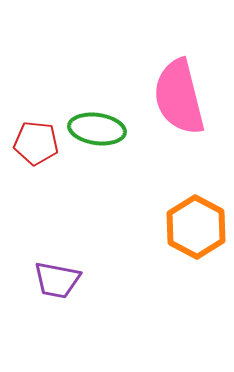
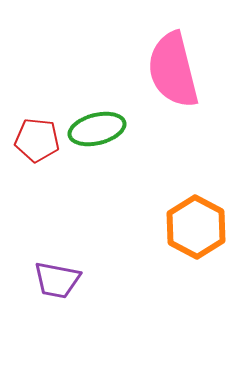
pink semicircle: moved 6 px left, 27 px up
green ellipse: rotated 22 degrees counterclockwise
red pentagon: moved 1 px right, 3 px up
